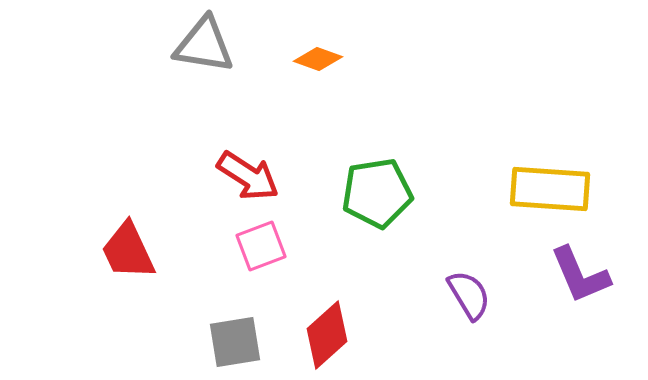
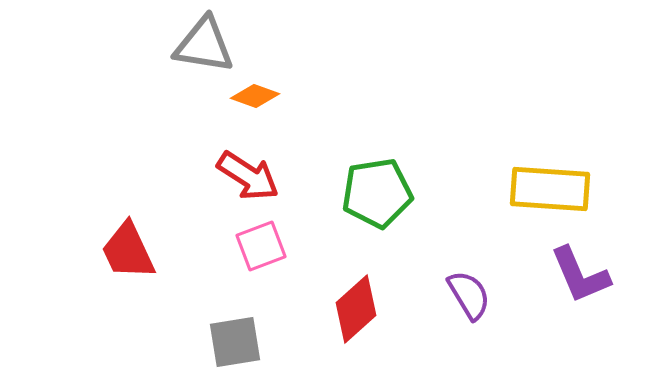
orange diamond: moved 63 px left, 37 px down
red diamond: moved 29 px right, 26 px up
